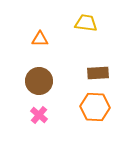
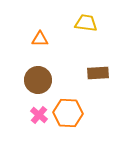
brown circle: moved 1 px left, 1 px up
orange hexagon: moved 27 px left, 6 px down
